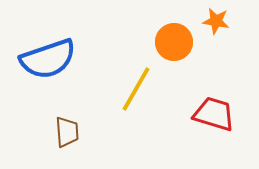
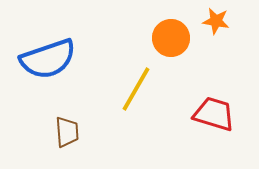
orange circle: moved 3 px left, 4 px up
